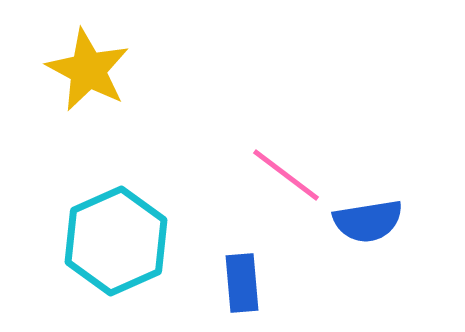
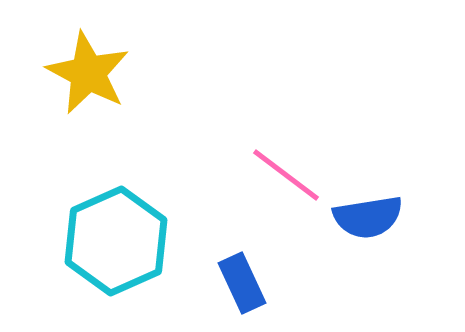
yellow star: moved 3 px down
blue semicircle: moved 4 px up
blue rectangle: rotated 20 degrees counterclockwise
